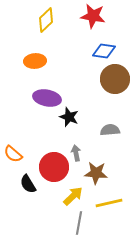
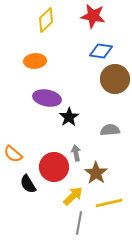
blue diamond: moved 3 px left
black star: rotated 18 degrees clockwise
brown star: rotated 30 degrees clockwise
